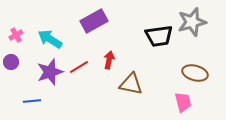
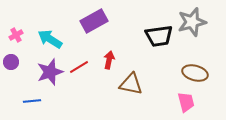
pink trapezoid: moved 3 px right
